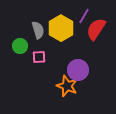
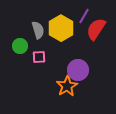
orange star: rotated 20 degrees clockwise
